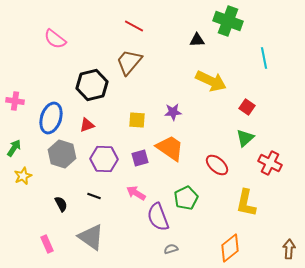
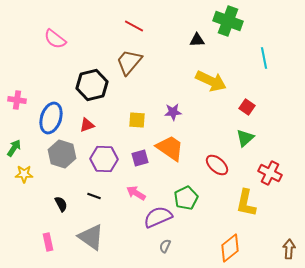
pink cross: moved 2 px right, 1 px up
red cross: moved 10 px down
yellow star: moved 1 px right, 2 px up; rotated 24 degrees clockwise
purple semicircle: rotated 88 degrees clockwise
pink rectangle: moved 1 px right, 2 px up; rotated 12 degrees clockwise
gray semicircle: moved 6 px left, 3 px up; rotated 48 degrees counterclockwise
